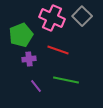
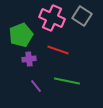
gray square: rotated 12 degrees counterclockwise
green line: moved 1 px right, 1 px down
